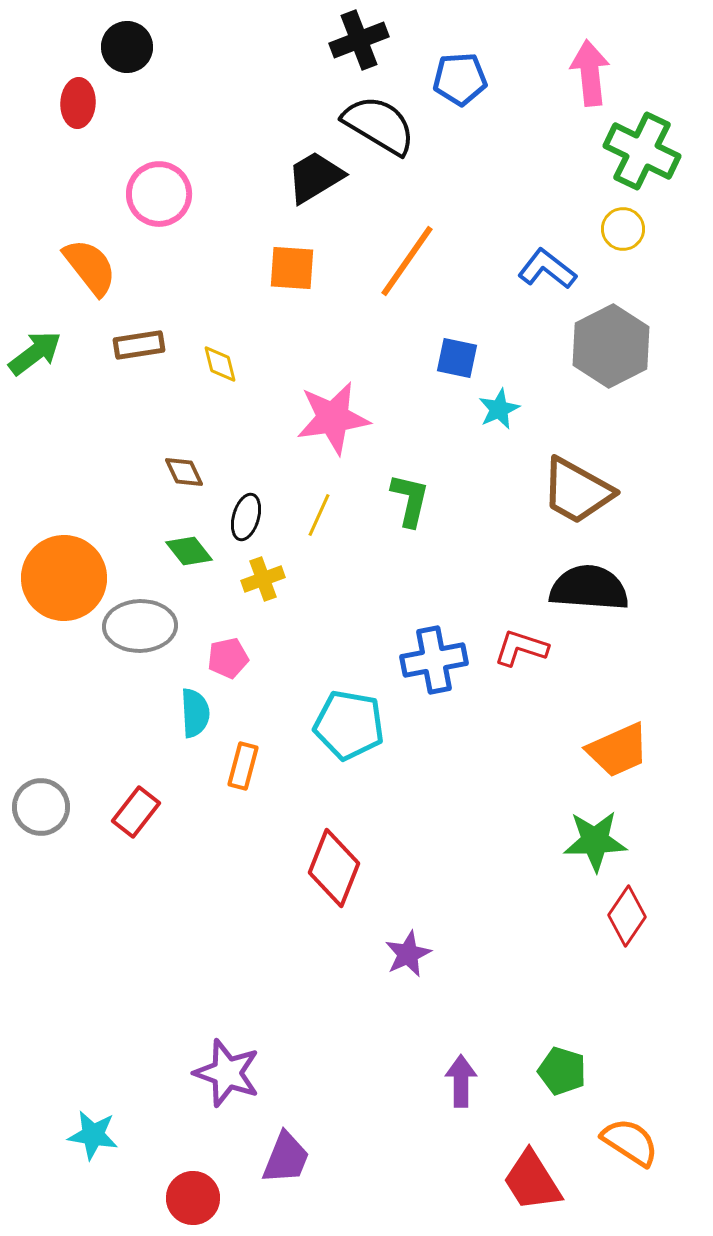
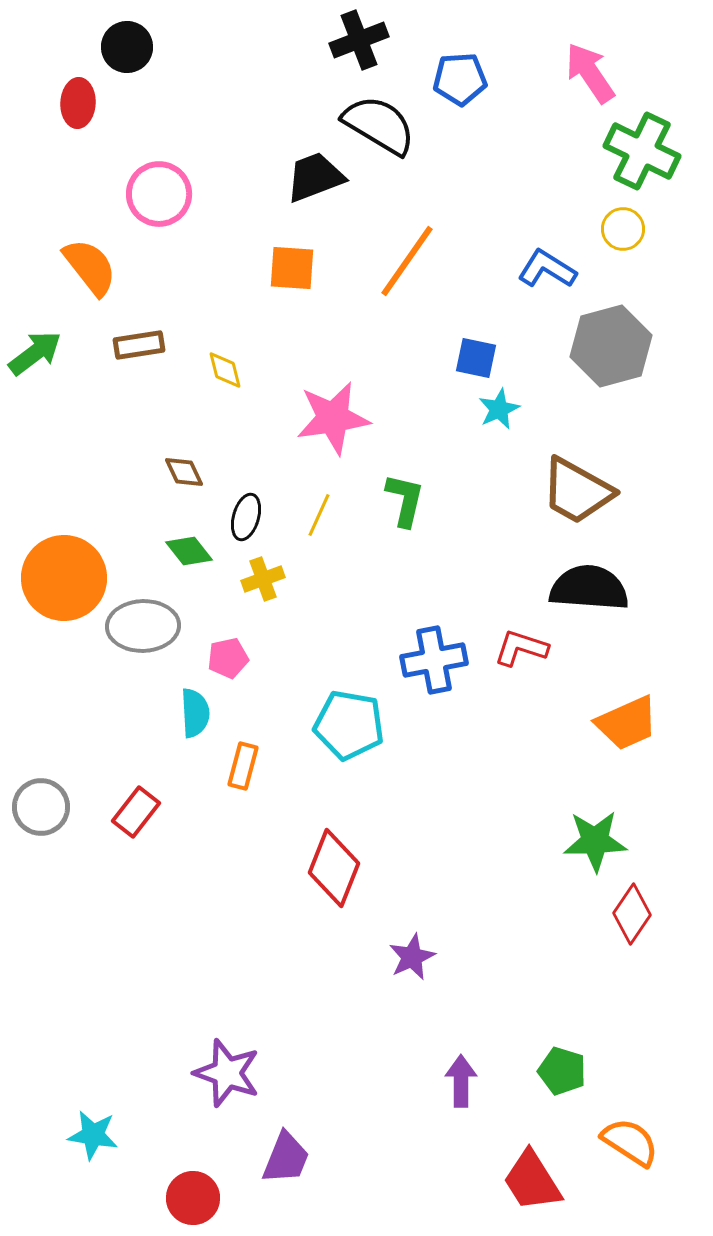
pink arrow at (590, 73): rotated 28 degrees counterclockwise
black trapezoid at (315, 177): rotated 10 degrees clockwise
blue L-shape at (547, 269): rotated 6 degrees counterclockwise
gray hexagon at (611, 346): rotated 12 degrees clockwise
blue square at (457, 358): moved 19 px right
yellow diamond at (220, 364): moved 5 px right, 6 px down
green L-shape at (410, 500): moved 5 px left
gray ellipse at (140, 626): moved 3 px right
orange trapezoid at (618, 750): moved 9 px right, 27 px up
red diamond at (627, 916): moved 5 px right, 2 px up
purple star at (408, 954): moved 4 px right, 3 px down
